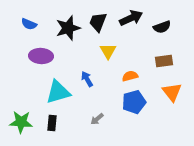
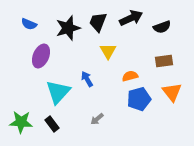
purple ellipse: rotated 70 degrees counterclockwise
cyan triangle: rotated 32 degrees counterclockwise
blue pentagon: moved 5 px right, 3 px up
black rectangle: moved 1 px down; rotated 42 degrees counterclockwise
